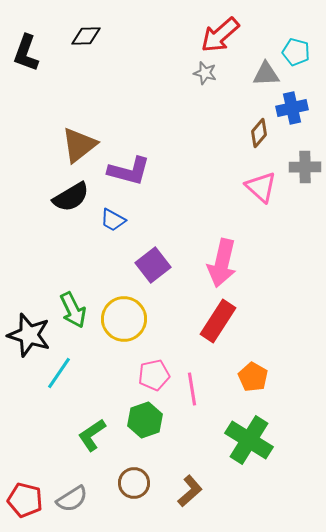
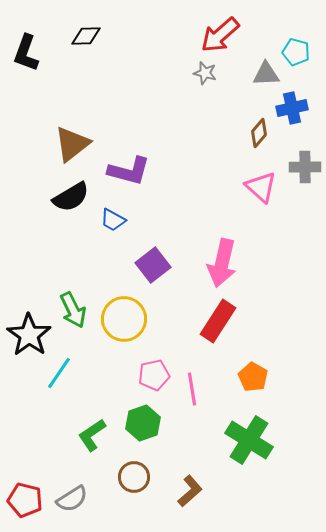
brown triangle: moved 7 px left, 1 px up
black star: rotated 18 degrees clockwise
green hexagon: moved 2 px left, 3 px down
brown circle: moved 6 px up
